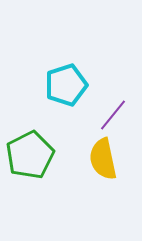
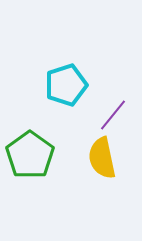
green pentagon: rotated 9 degrees counterclockwise
yellow semicircle: moved 1 px left, 1 px up
